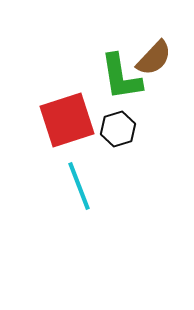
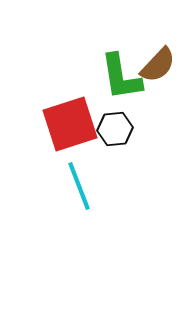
brown semicircle: moved 4 px right, 7 px down
red square: moved 3 px right, 4 px down
black hexagon: moved 3 px left; rotated 12 degrees clockwise
